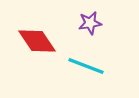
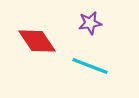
cyan line: moved 4 px right
